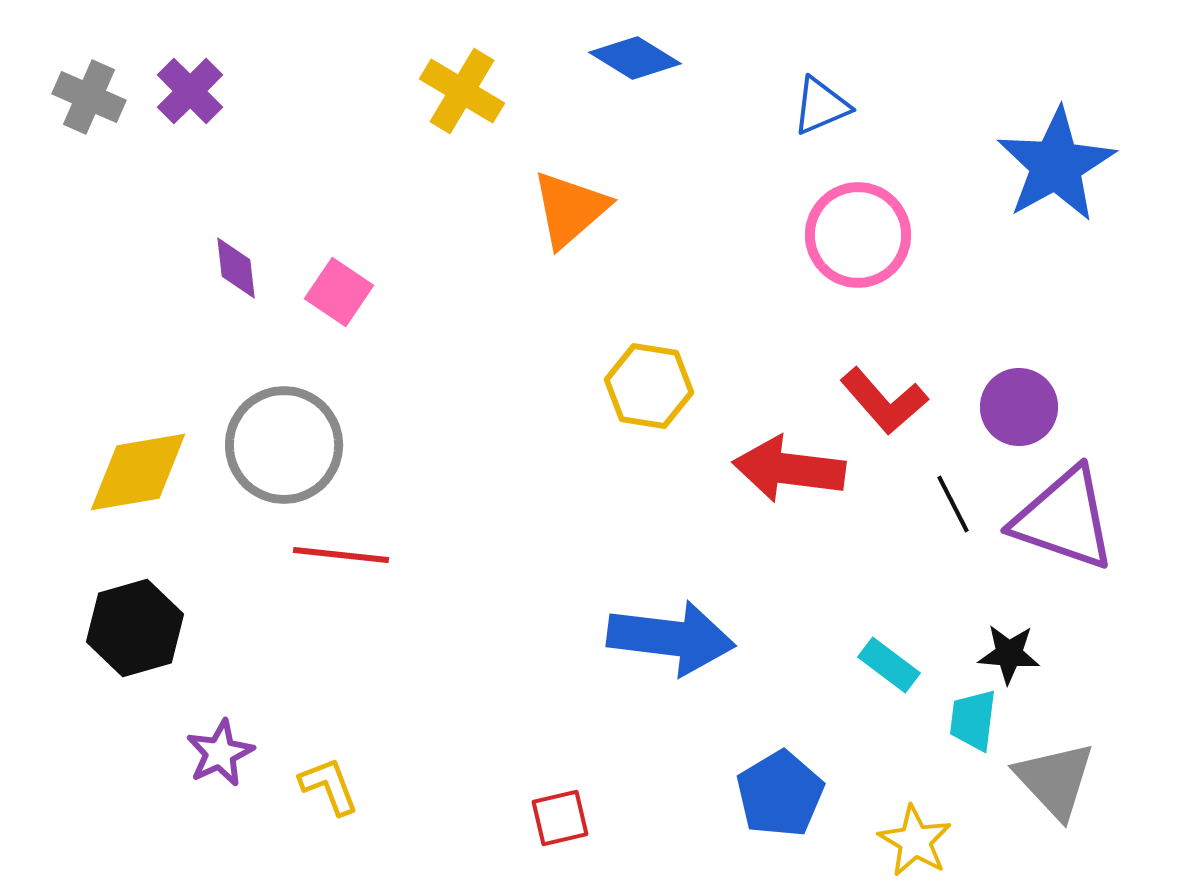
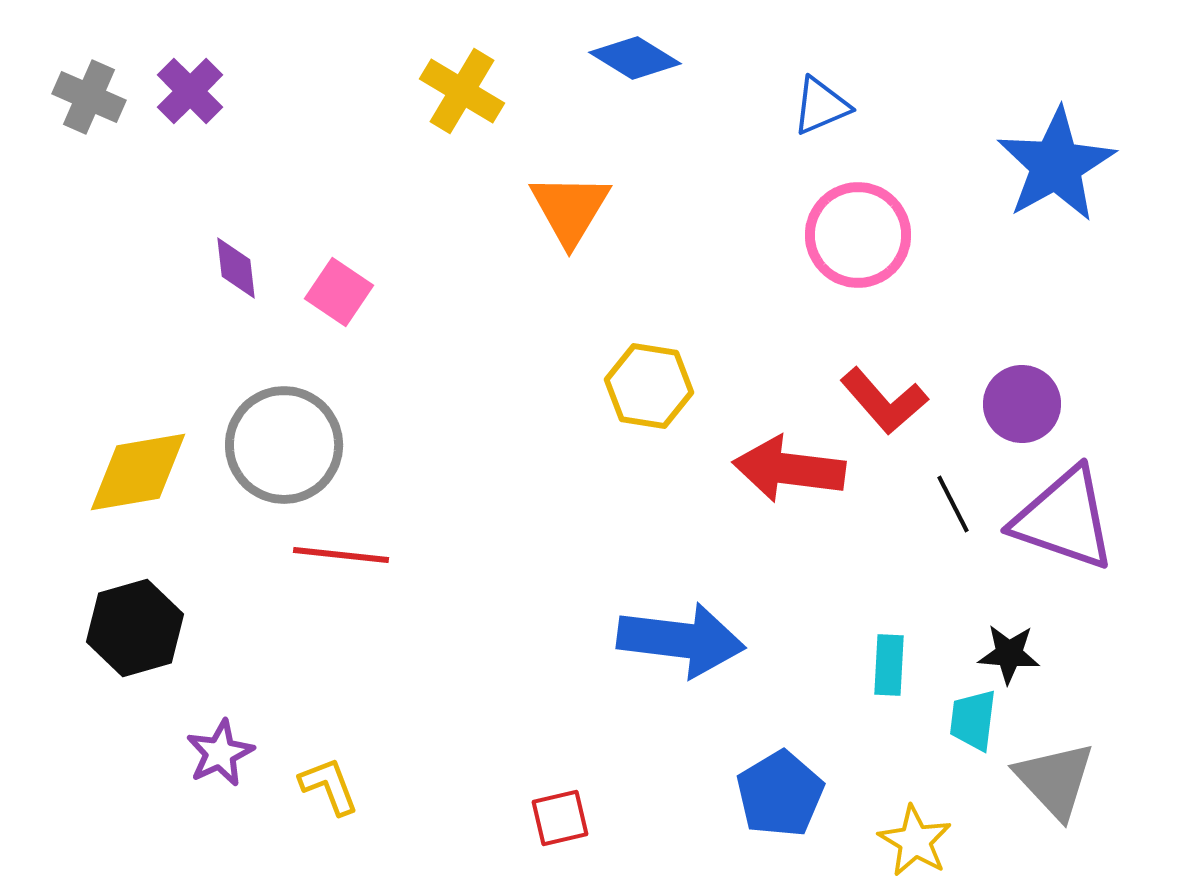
orange triangle: rotated 18 degrees counterclockwise
purple circle: moved 3 px right, 3 px up
blue arrow: moved 10 px right, 2 px down
cyan rectangle: rotated 56 degrees clockwise
